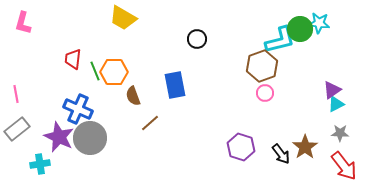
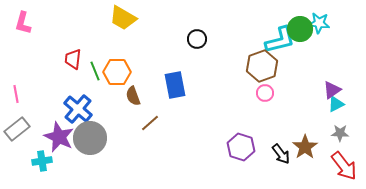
orange hexagon: moved 3 px right
blue cross: rotated 16 degrees clockwise
cyan cross: moved 2 px right, 3 px up
